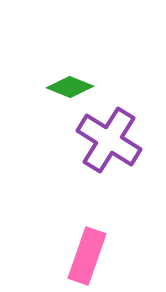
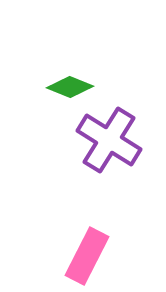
pink rectangle: rotated 8 degrees clockwise
